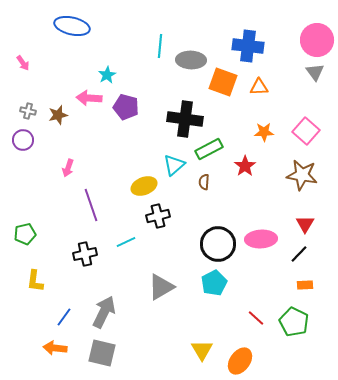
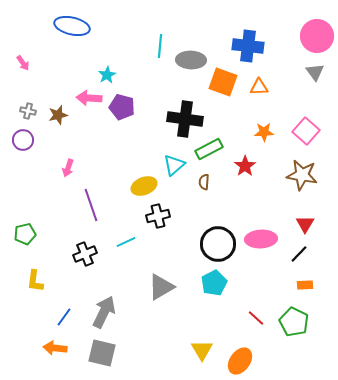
pink circle at (317, 40): moved 4 px up
purple pentagon at (126, 107): moved 4 px left
black cross at (85, 254): rotated 10 degrees counterclockwise
